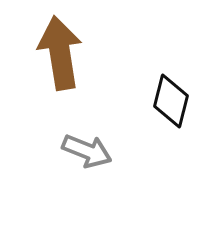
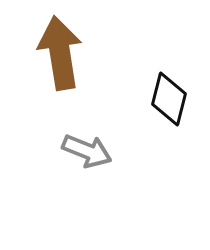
black diamond: moved 2 px left, 2 px up
